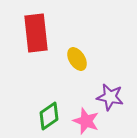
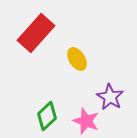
red rectangle: rotated 48 degrees clockwise
purple star: rotated 20 degrees clockwise
green diamond: moved 2 px left; rotated 8 degrees counterclockwise
